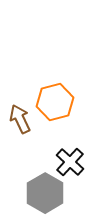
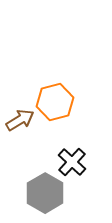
brown arrow: moved 1 px down; rotated 84 degrees clockwise
black cross: moved 2 px right
